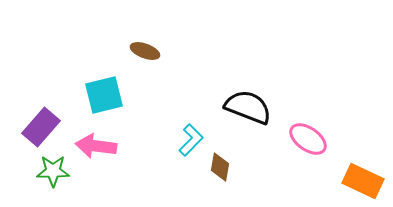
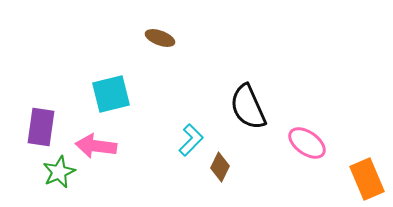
brown ellipse: moved 15 px right, 13 px up
cyan square: moved 7 px right, 1 px up
black semicircle: rotated 135 degrees counterclockwise
purple rectangle: rotated 33 degrees counterclockwise
pink ellipse: moved 1 px left, 4 px down
brown diamond: rotated 16 degrees clockwise
green star: moved 6 px right, 1 px down; rotated 24 degrees counterclockwise
orange rectangle: moved 4 px right, 2 px up; rotated 42 degrees clockwise
